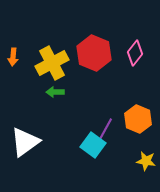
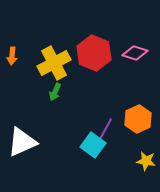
pink diamond: rotated 70 degrees clockwise
orange arrow: moved 1 px left, 1 px up
yellow cross: moved 2 px right
green arrow: rotated 66 degrees counterclockwise
orange hexagon: rotated 12 degrees clockwise
white triangle: moved 3 px left; rotated 12 degrees clockwise
